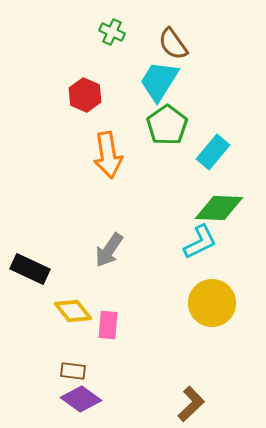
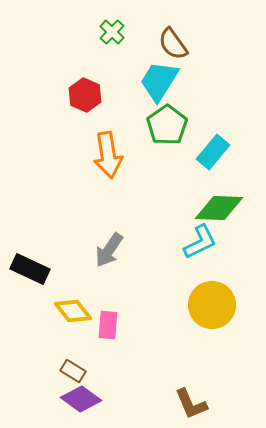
green cross: rotated 20 degrees clockwise
yellow circle: moved 2 px down
brown rectangle: rotated 25 degrees clockwise
brown L-shape: rotated 111 degrees clockwise
